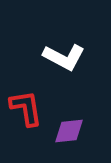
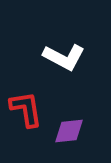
red L-shape: moved 1 px down
